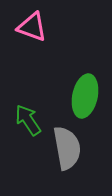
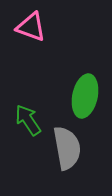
pink triangle: moved 1 px left
